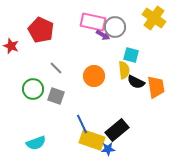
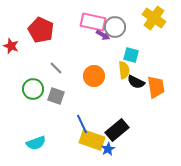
blue star: rotated 24 degrees counterclockwise
